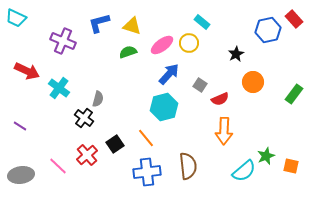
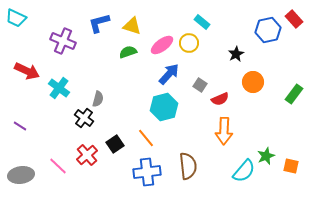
cyan semicircle: rotated 10 degrees counterclockwise
